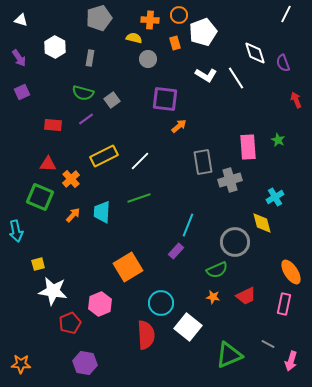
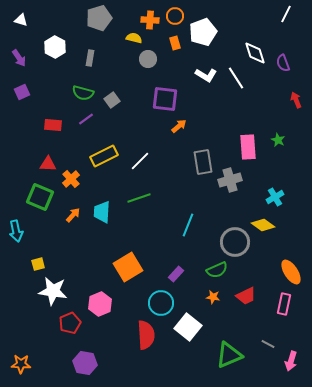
orange circle at (179, 15): moved 4 px left, 1 px down
yellow diamond at (262, 223): moved 1 px right, 2 px down; rotated 40 degrees counterclockwise
purple rectangle at (176, 251): moved 23 px down
